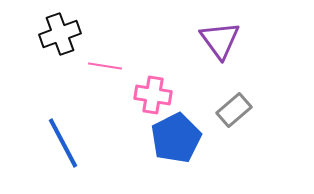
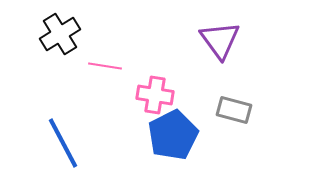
black cross: rotated 12 degrees counterclockwise
pink cross: moved 2 px right
gray rectangle: rotated 56 degrees clockwise
blue pentagon: moved 3 px left, 3 px up
